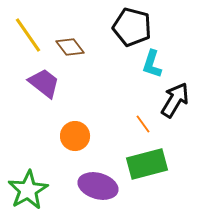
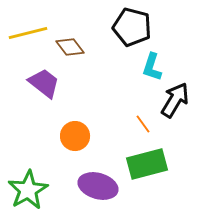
yellow line: moved 2 px up; rotated 69 degrees counterclockwise
cyan L-shape: moved 3 px down
